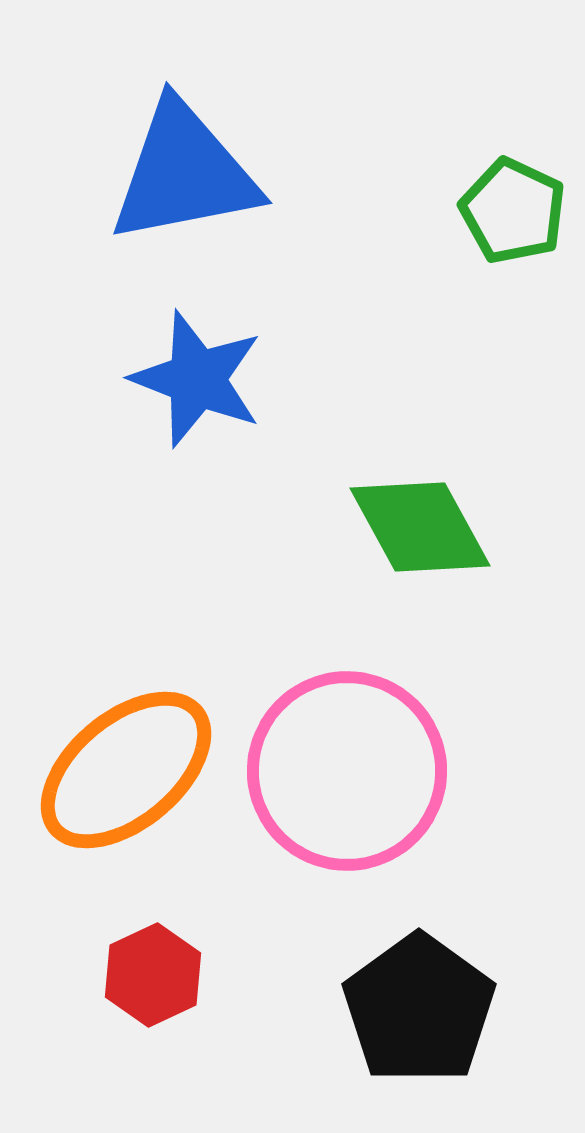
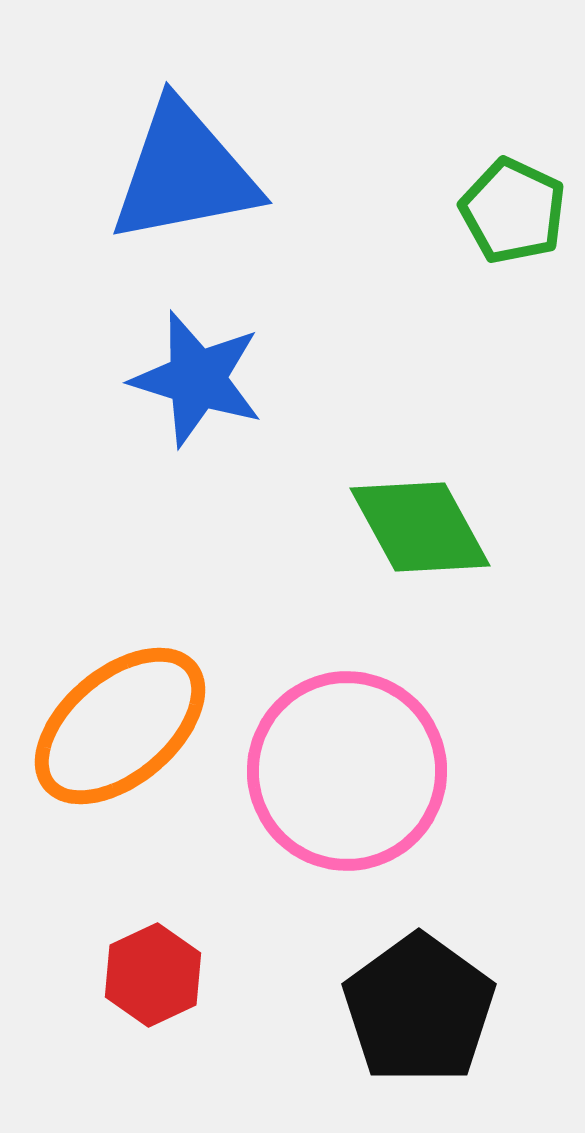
blue star: rotated 4 degrees counterclockwise
orange ellipse: moved 6 px left, 44 px up
